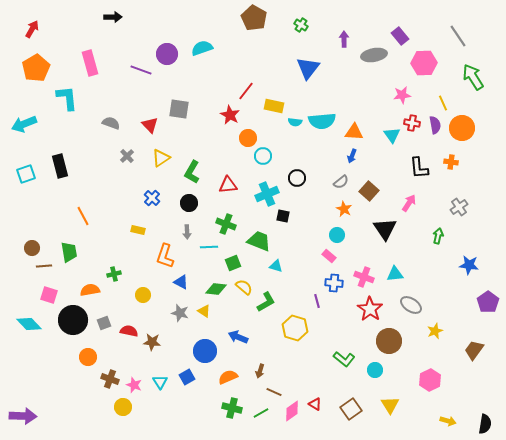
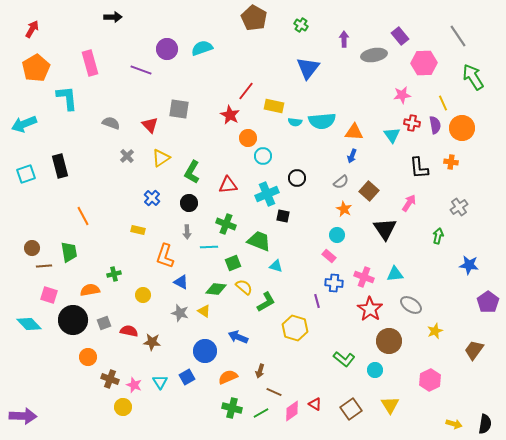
purple circle at (167, 54): moved 5 px up
yellow arrow at (448, 421): moved 6 px right, 3 px down
